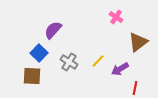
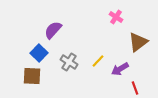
red line: rotated 32 degrees counterclockwise
